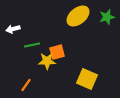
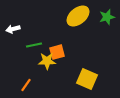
green line: moved 2 px right
